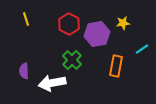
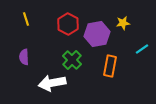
red hexagon: moved 1 px left
orange rectangle: moved 6 px left
purple semicircle: moved 14 px up
